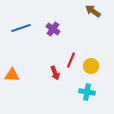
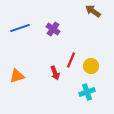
blue line: moved 1 px left
orange triangle: moved 5 px right, 1 px down; rotated 21 degrees counterclockwise
cyan cross: rotated 28 degrees counterclockwise
